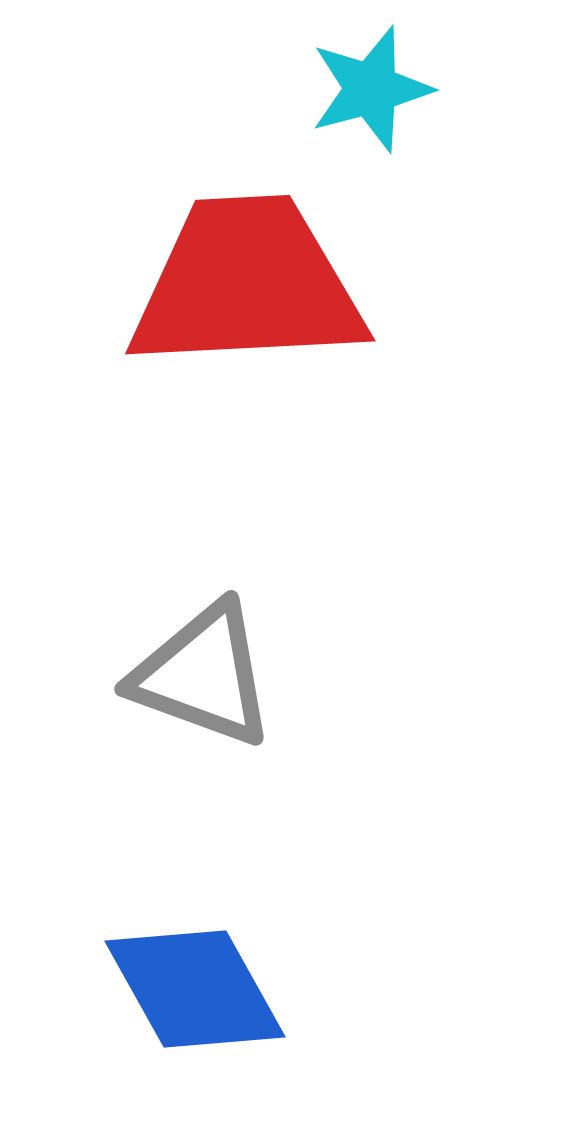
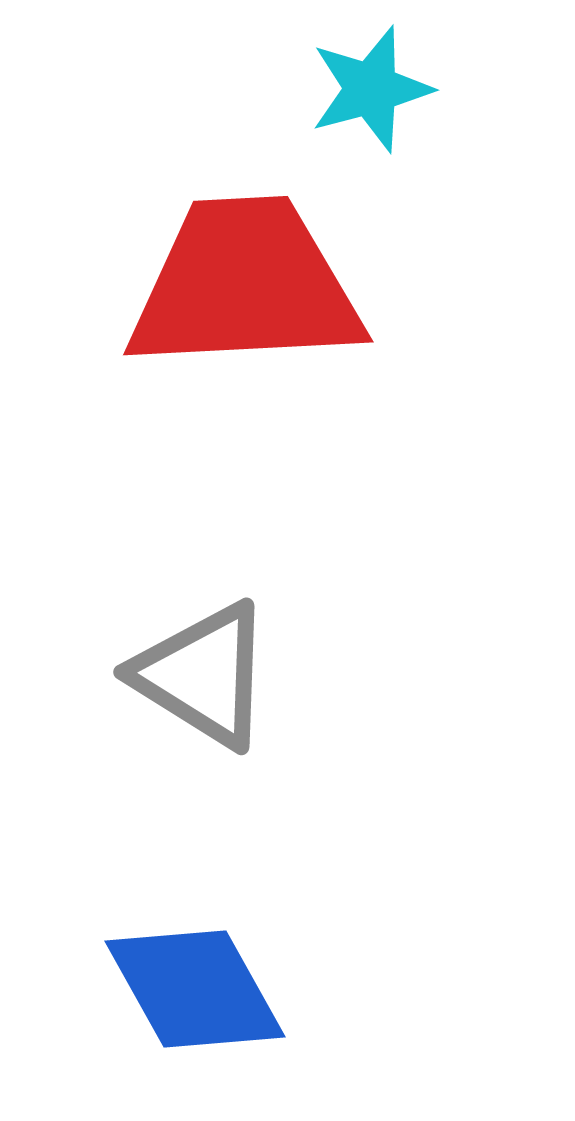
red trapezoid: moved 2 px left, 1 px down
gray triangle: rotated 12 degrees clockwise
